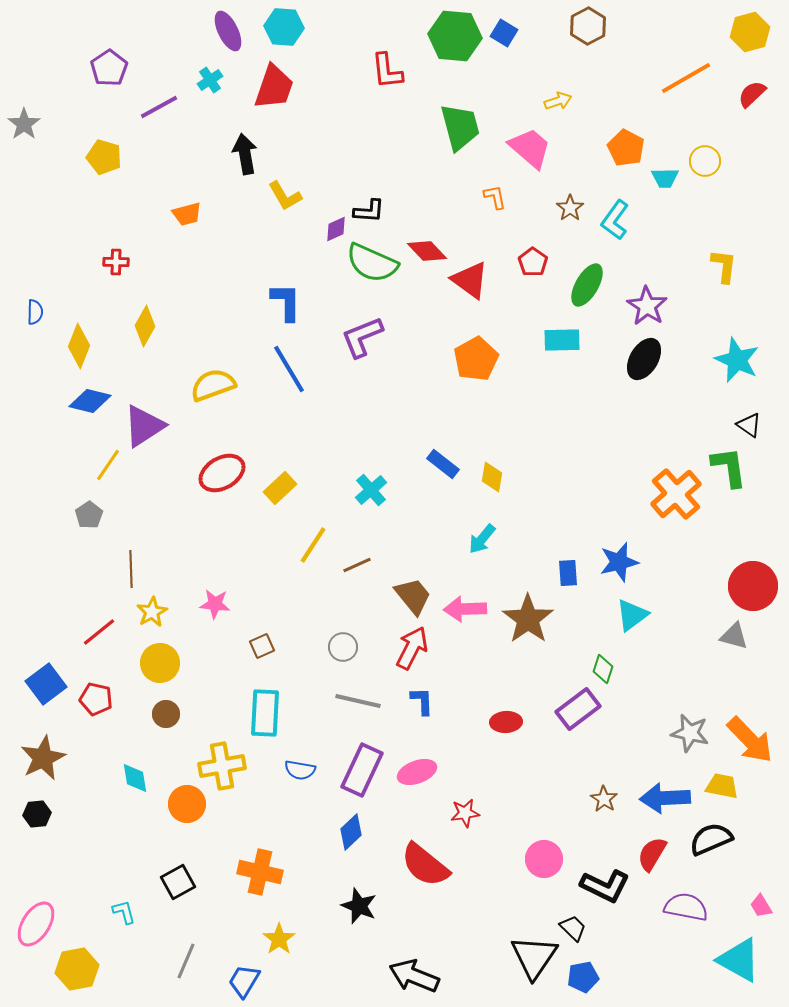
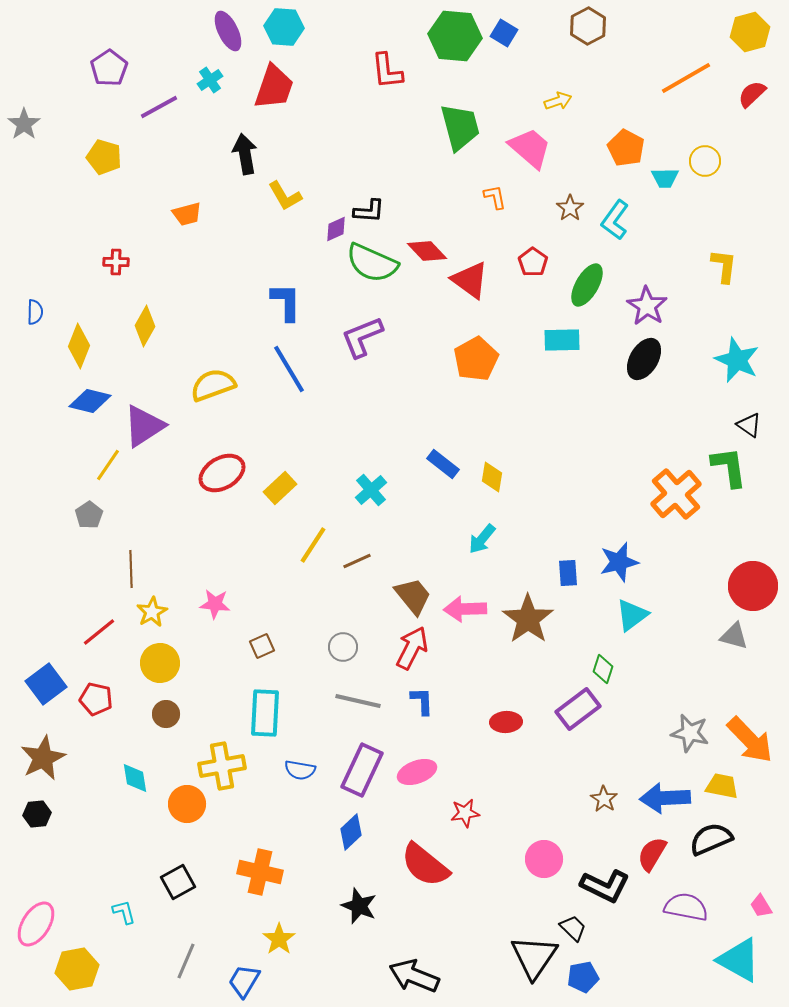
brown line at (357, 565): moved 4 px up
